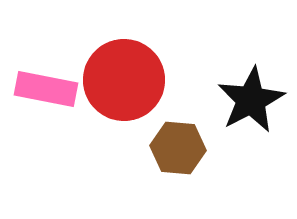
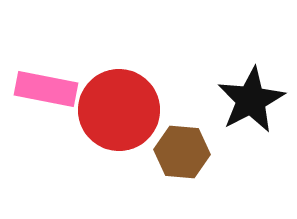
red circle: moved 5 px left, 30 px down
brown hexagon: moved 4 px right, 4 px down
